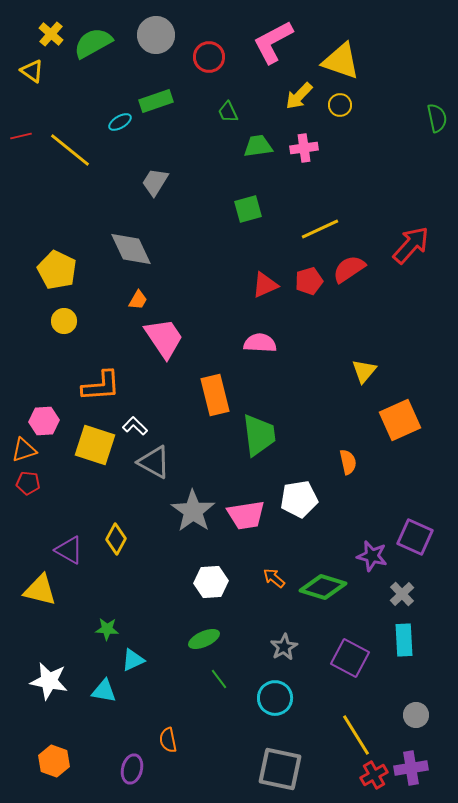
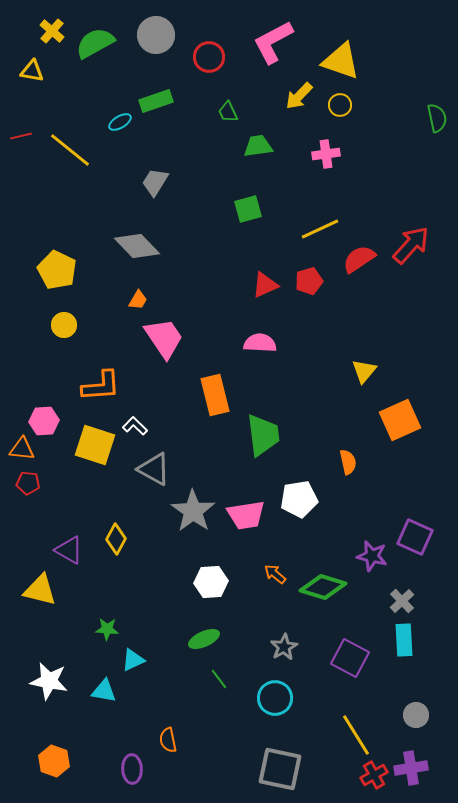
yellow cross at (51, 34): moved 1 px right, 3 px up
green semicircle at (93, 43): moved 2 px right
yellow triangle at (32, 71): rotated 25 degrees counterclockwise
pink cross at (304, 148): moved 22 px right, 6 px down
gray diamond at (131, 249): moved 6 px right, 3 px up; rotated 18 degrees counterclockwise
red semicircle at (349, 269): moved 10 px right, 10 px up
yellow circle at (64, 321): moved 4 px down
green trapezoid at (259, 435): moved 4 px right
orange triangle at (24, 450): moved 2 px left, 1 px up; rotated 24 degrees clockwise
gray triangle at (154, 462): moved 7 px down
orange arrow at (274, 578): moved 1 px right, 4 px up
gray cross at (402, 594): moved 7 px down
purple ellipse at (132, 769): rotated 16 degrees counterclockwise
